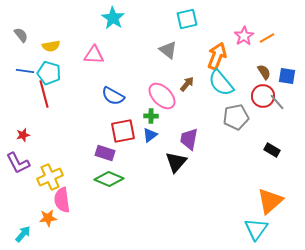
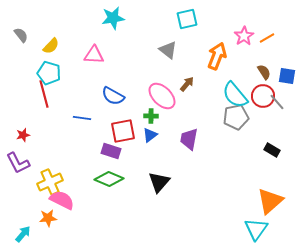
cyan star: rotated 30 degrees clockwise
yellow semicircle: rotated 36 degrees counterclockwise
blue line: moved 57 px right, 47 px down
cyan semicircle: moved 14 px right, 12 px down
purple rectangle: moved 6 px right, 2 px up
black triangle: moved 17 px left, 20 px down
yellow cross: moved 5 px down
pink semicircle: rotated 125 degrees clockwise
